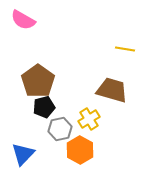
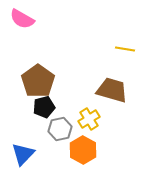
pink semicircle: moved 1 px left, 1 px up
orange hexagon: moved 3 px right
